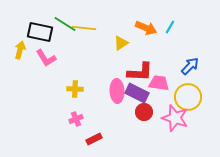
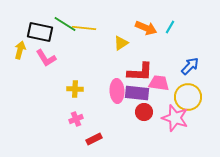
purple rectangle: rotated 20 degrees counterclockwise
